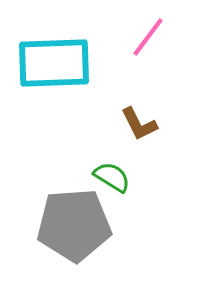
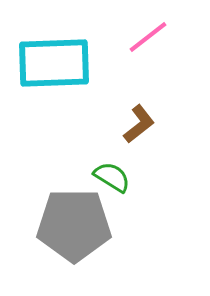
pink line: rotated 15 degrees clockwise
brown L-shape: rotated 102 degrees counterclockwise
gray pentagon: rotated 4 degrees clockwise
